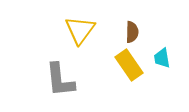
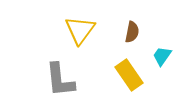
brown semicircle: rotated 10 degrees clockwise
cyan trapezoid: moved 2 px up; rotated 45 degrees clockwise
yellow rectangle: moved 10 px down
